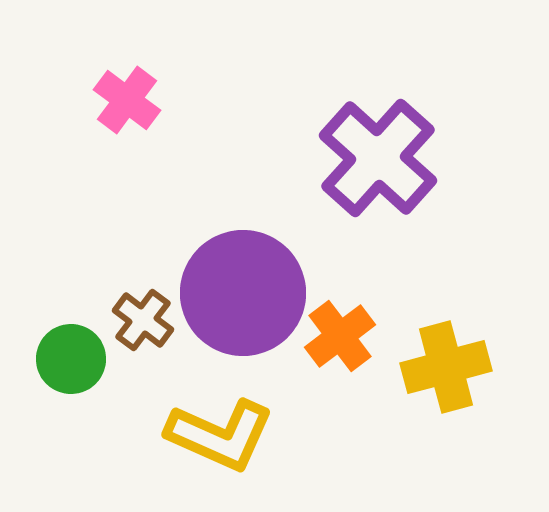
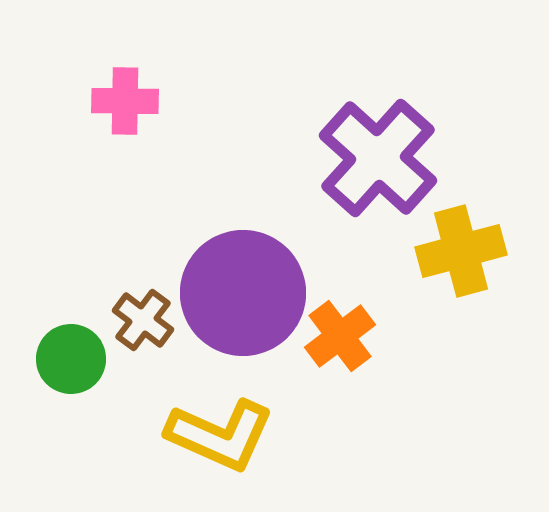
pink cross: moved 2 px left, 1 px down; rotated 36 degrees counterclockwise
yellow cross: moved 15 px right, 116 px up
